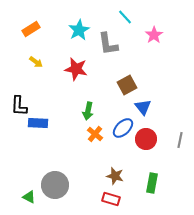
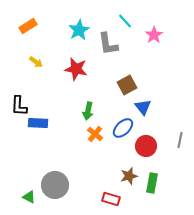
cyan line: moved 4 px down
orange rectangle: moved 3 px left, 3 px up
red circle: moved 7 px down
brown star: moved 14 px right; rotated 30 degrees counterclockwise
